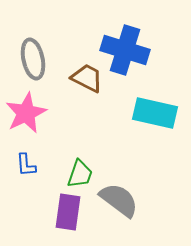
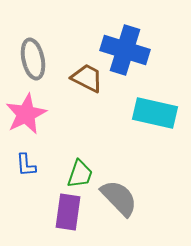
pink star: moved 1 px down
gray semicircle: moved 2 px up; rotated 9 degrees clockwise
